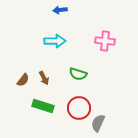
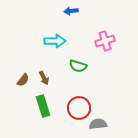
blue arrow: moved 11 px right, 1 px down
pink cross: rotated 24 degrees counterclockwise
green semicircle: moved 8 px up
green rectangle: rotated 55 degrees clockwise
gray semicircle: moved 1 px down; rotated 60 degrees clockwise
